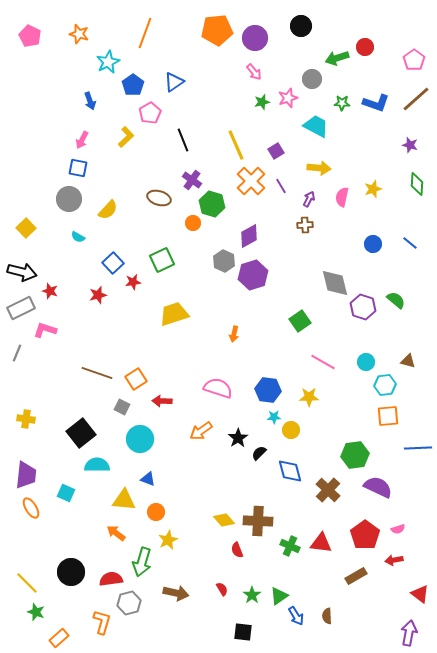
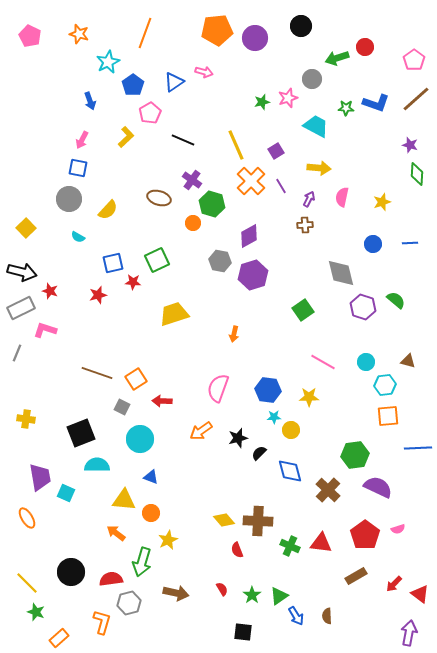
pink arrow at (254, 72): moved 50 px left; rotated 36 degrees counterclockwise
green star at (342, 103): moved 4 px right, 5 px down
black line at (183, 140): rotated 45 degrees counterclockwise
green diamond at (417, 184): moved 10 px up
yellow star at (373, 189): moved 9 px right, 13 px down
blue line at (410, 243): rotated 42 degrees counterclockwise
green square at (162, 260): moved 5 px left
gray hexagon at (224, 261): moved 4 px left; rotated 15 degrees counterclockwise
blue square at (113, 263): rotated 30 degrees clockwise
red star at (133, 282): rotated 14 degrees clockwise
gray diamond at (335, 283): moved 6 px right, 10 px up
green square at (300, 321): moved 3 px right, 11 px up
pink semicircle at (218, 388): rotated 88 degrees counterclockwise
black square at (81, 433): rotated 16 degrees clockwise
black star at (238, 438): rotated 18 degrees clockwise
purple trapezoid at (26, 475): moved 14 px right, 2 px down; rotated 16 degrees counterclockwise
blue triangle at (148, 479): moved 3 px right, 2 px up
orange ellipse at (31, 508): moved 4 px left, 10 px down
orange circle at (156, 512): moved 5 px left, 1 px down
red arrow at (394, 560): moved 24 px down; rotated 36 degrees counterclockwise
